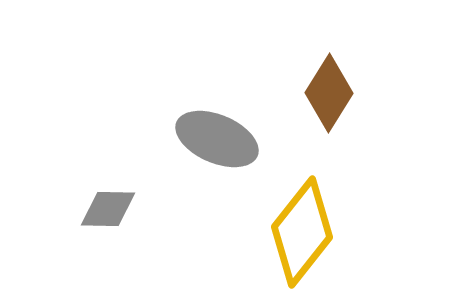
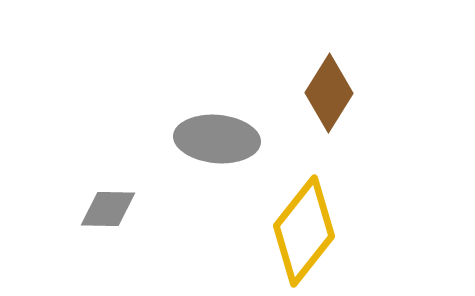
gray ellipse: rotated 18 degrees counterclockwise
yellow diamond: moved 2 px right, 1 px up
